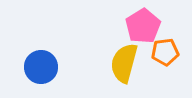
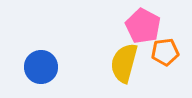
pink pentagon: rotated 12 degrees counterclockwise
